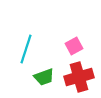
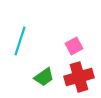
cyan line: moved 6 px left, 8 px up
green trapezoid: rotated 15 degrees counterclockwise
